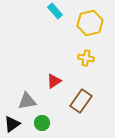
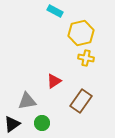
cyan rectangle: rotated 21 degrees counterclockwise
yellow hexagon: moved 9 px left, 10 px down
